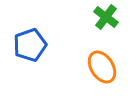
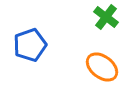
orange ellipse: rotated 20 degrees counterclockwise
